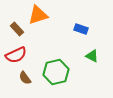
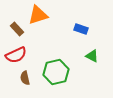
brown semicircle: rotated 24 degrees clockwise
